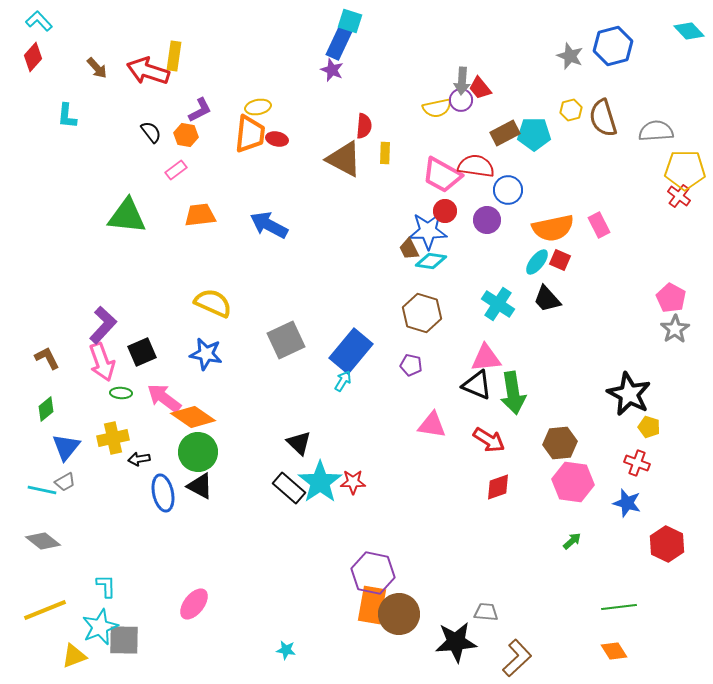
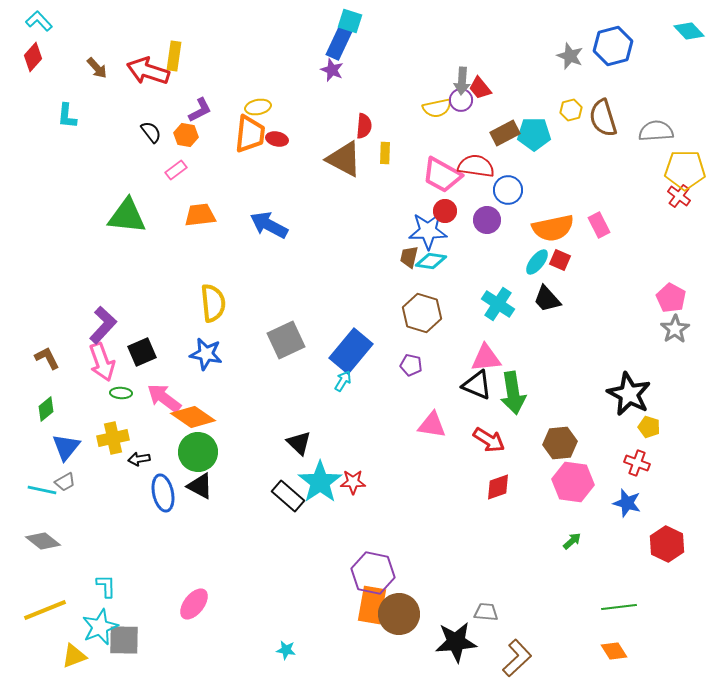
brown trapezoid at (409, 249): moved 8 px down; rotated 40 degrees clockwise
yellow semicircle at (213, 303): rotated 60 degrees clockwise
black rectangle at (289, 488): moved 1 px left, 8 px down
